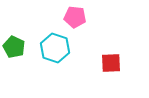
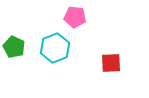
cyan hexagon: rotated 20 degrees clockwise
